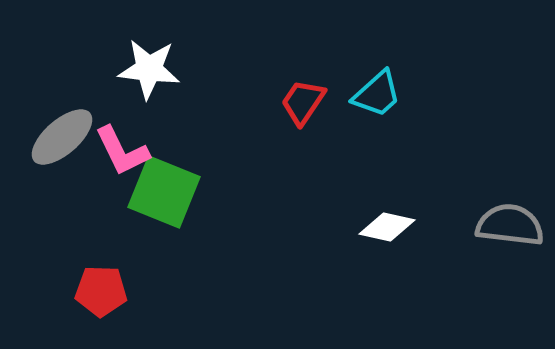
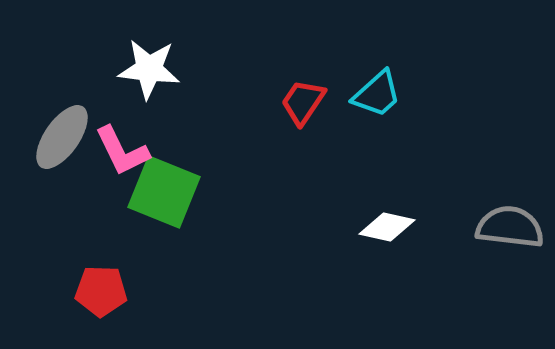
gray ellipse: rotated 14 degrees counterclockwise
gray semicircle: moved 2 px down
